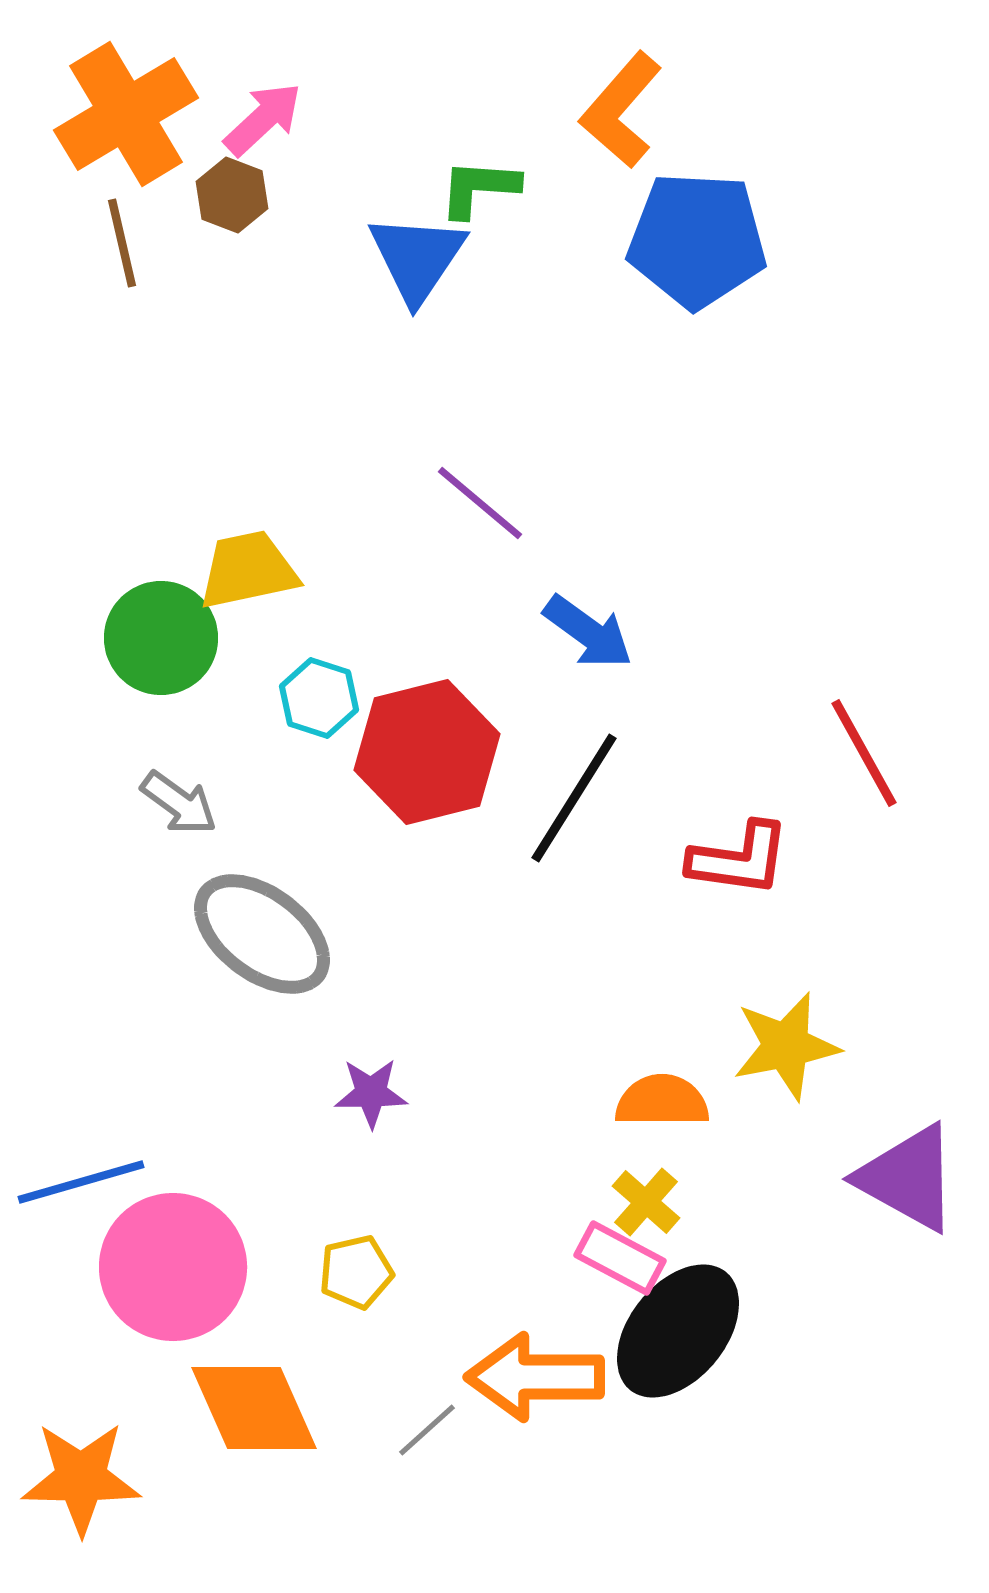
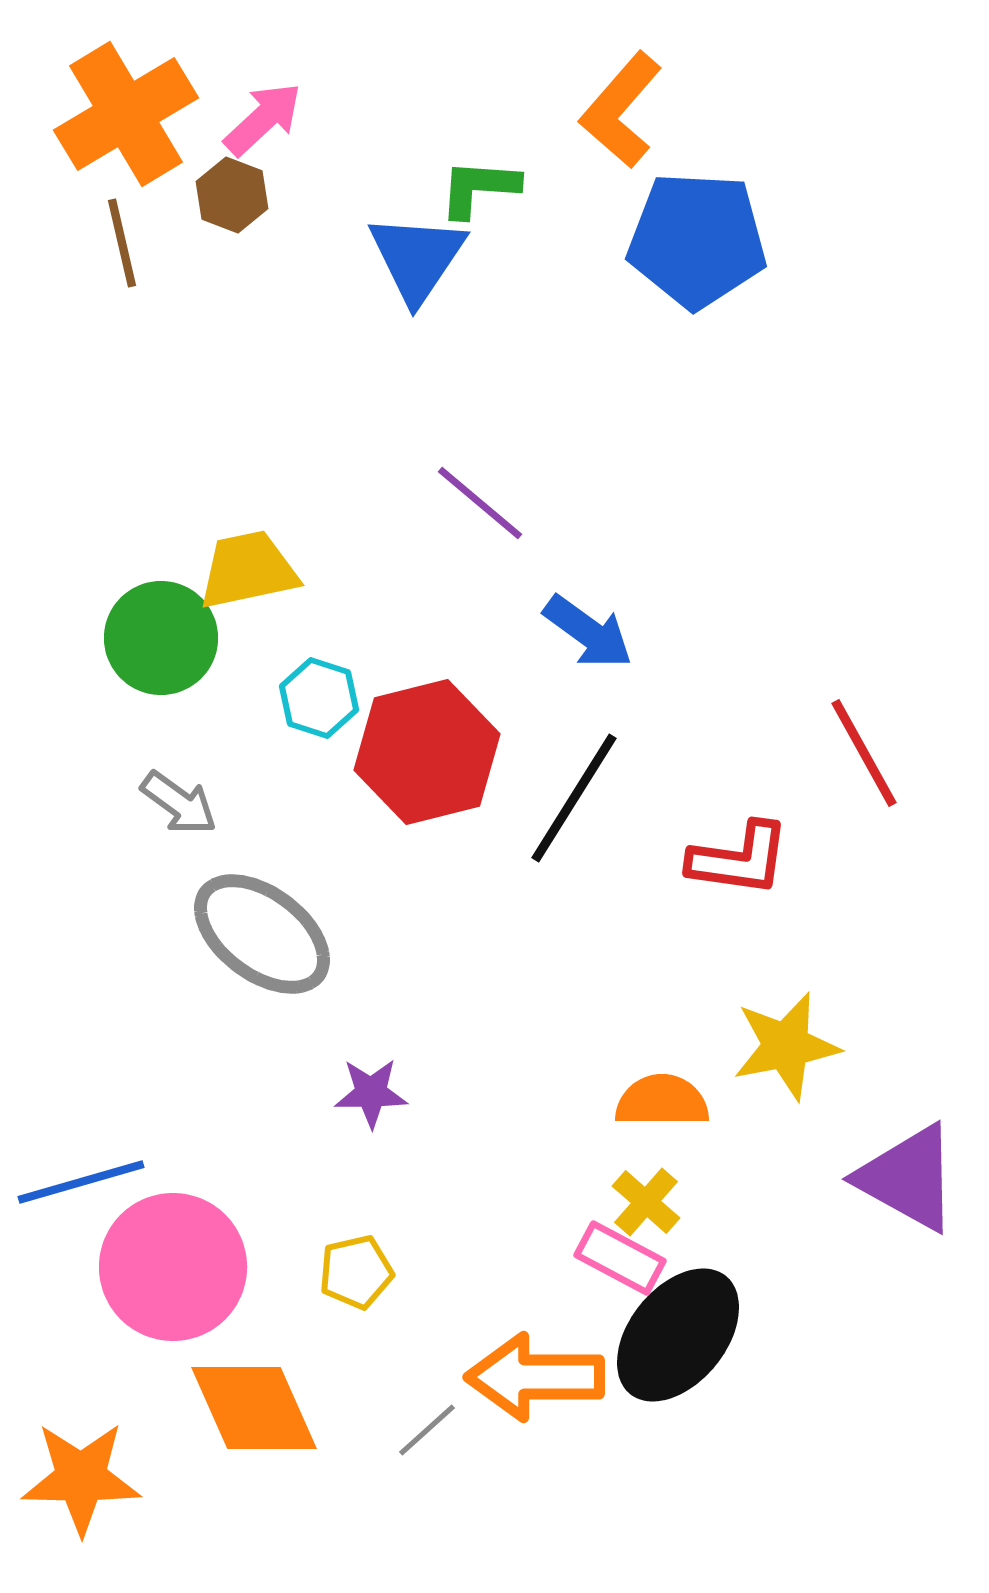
black ellipse: moved 4 px down
